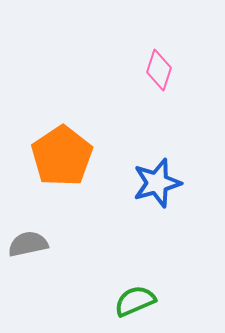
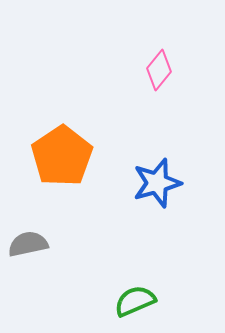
pink diamond: rotated 21 degrees clockwise
